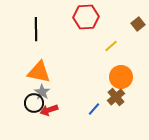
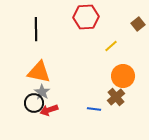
orange circle: moved 2 px right, 1 px up
blue line: rotated 56 degrees clockwise
